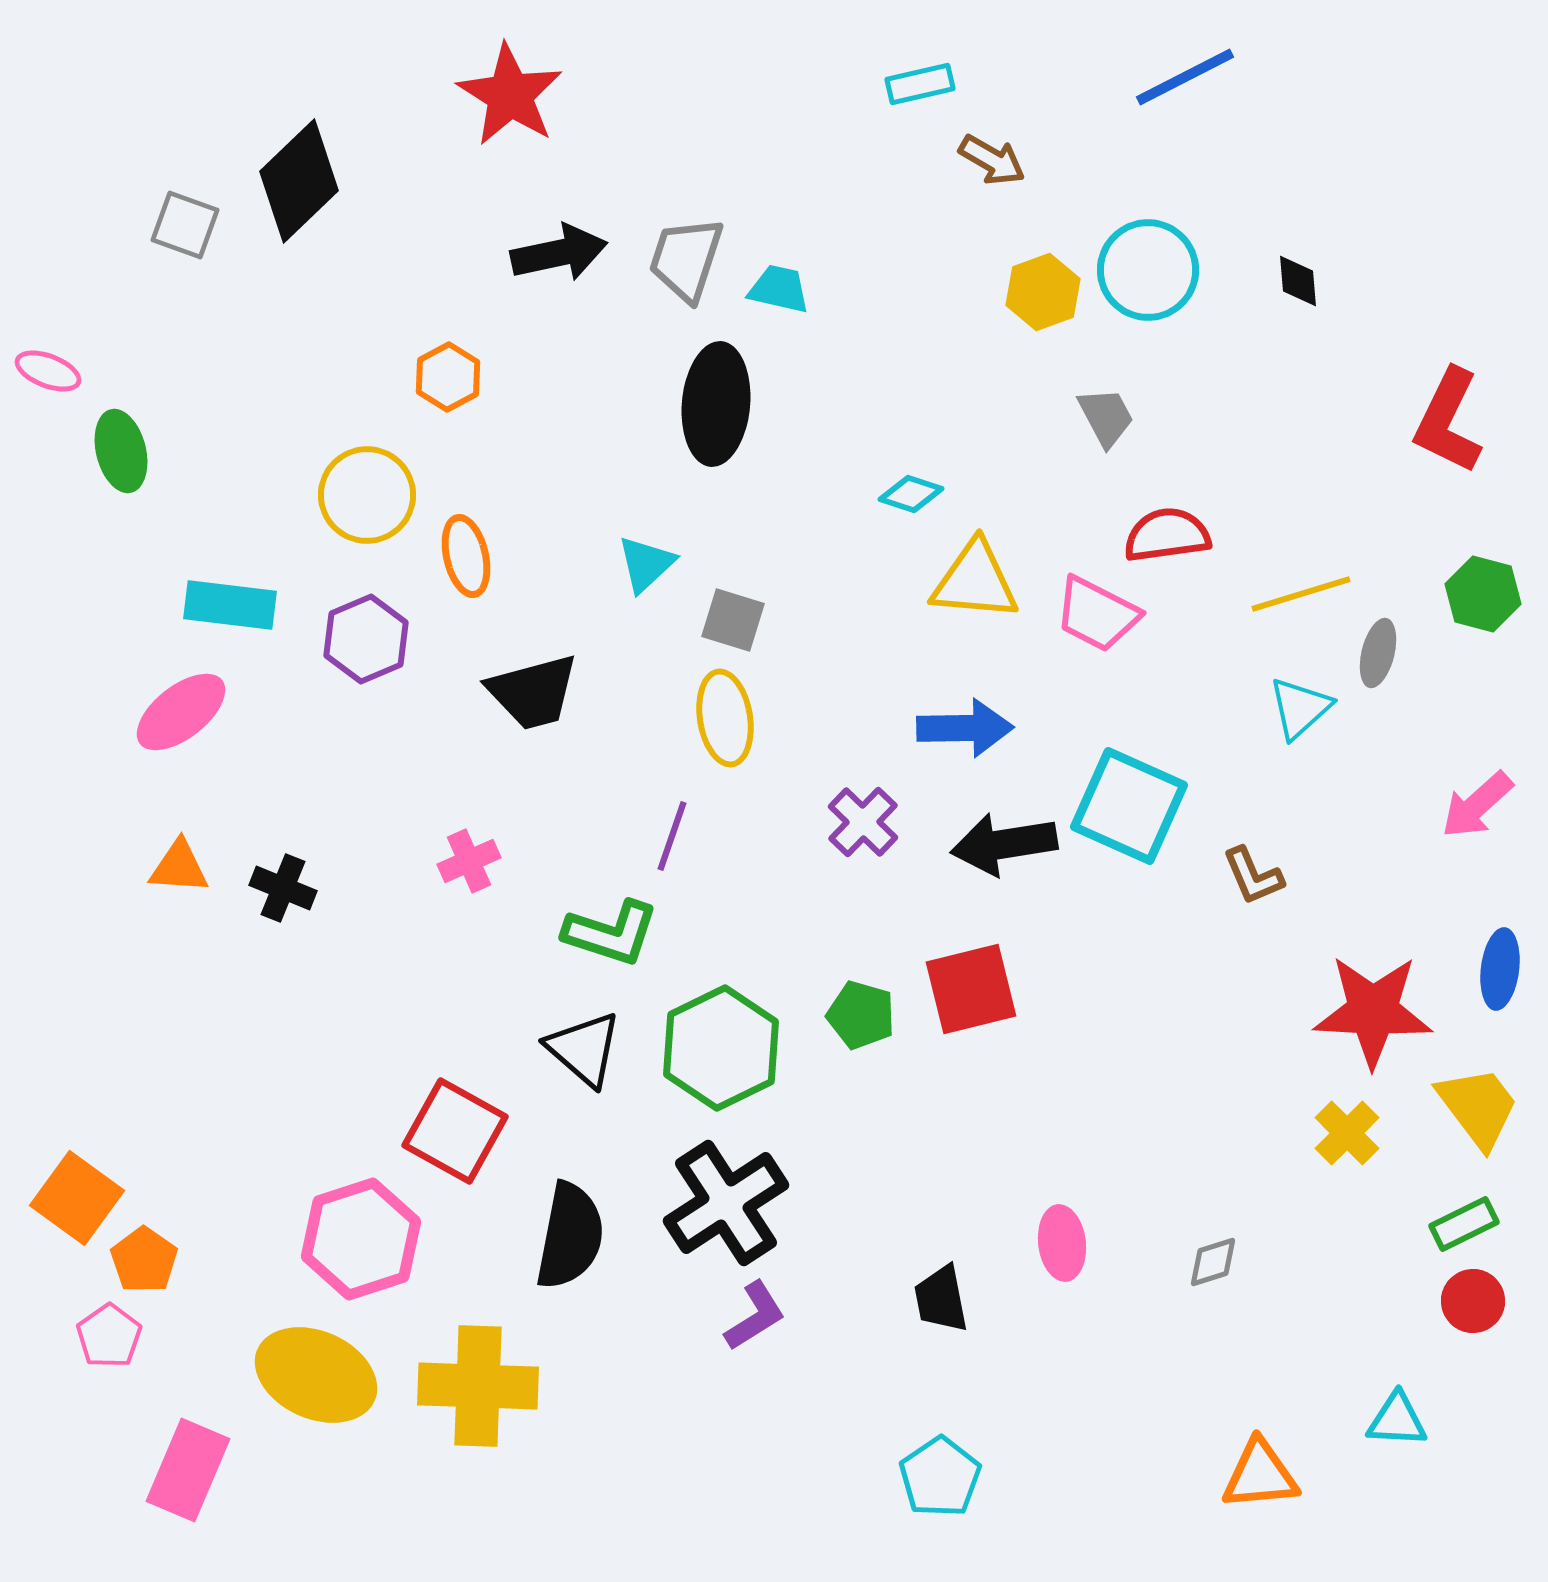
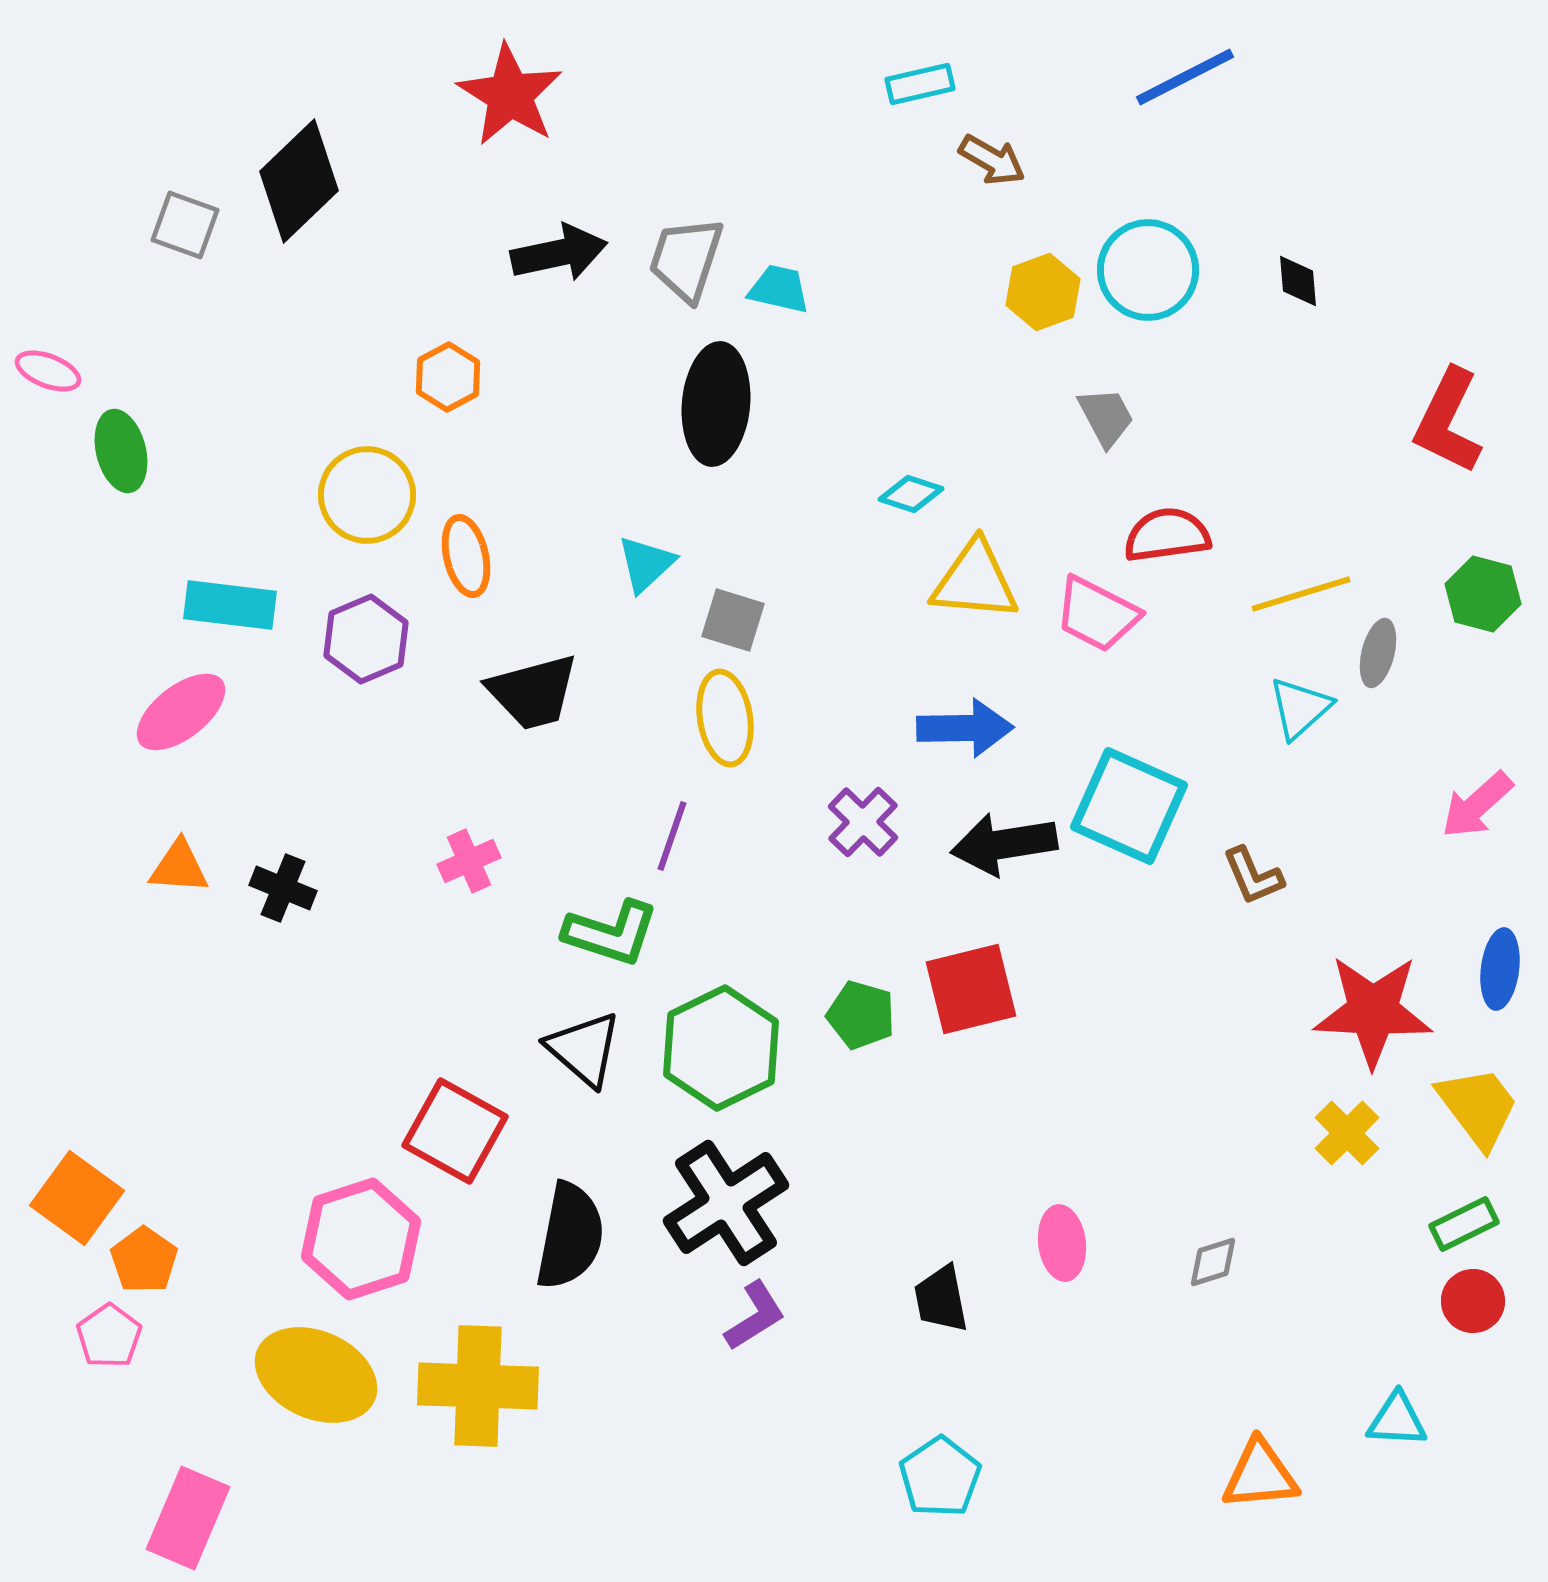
pink rectangle at (188, 1470): moved 48 px down
